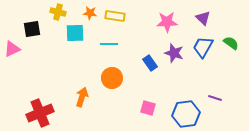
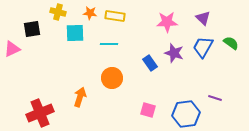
orange arrow: moved 2 px left
pink square: moved 2 px down
